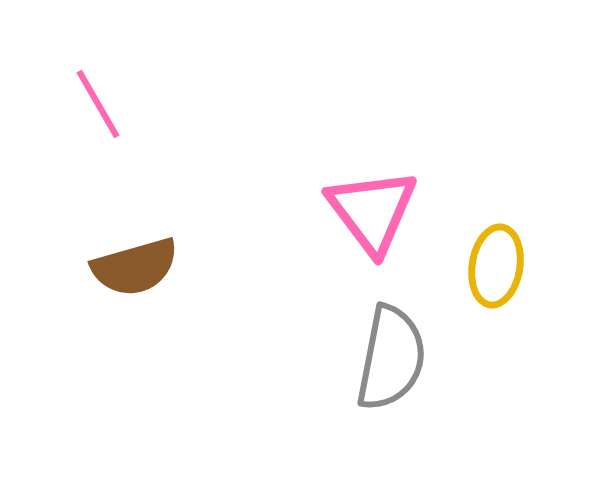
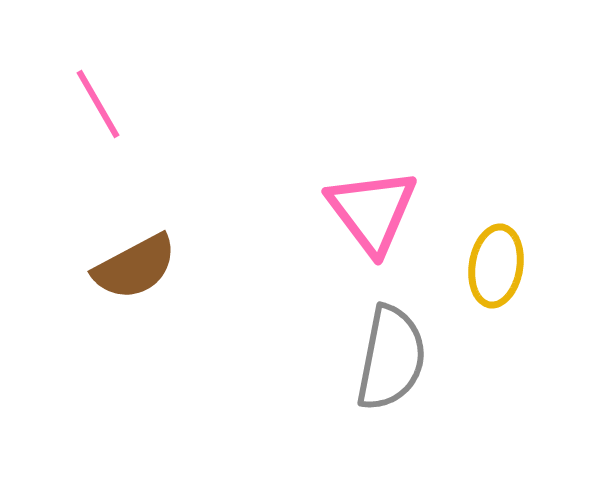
brown semicircle: rotated 12 degrees counterclockwise
